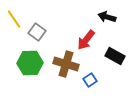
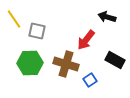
gray square: moved 1 px up; rotated 24 degrees counterclockwise
black rectangle: moved 4 px down
